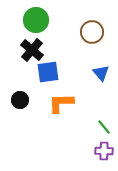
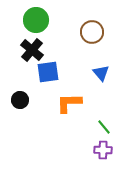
orange L-shape: moved 8 px right
purple cross: moved 1 px left, 1 px up
